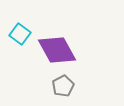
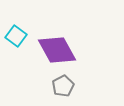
cyan square: moved 4 px left, 2 px down
